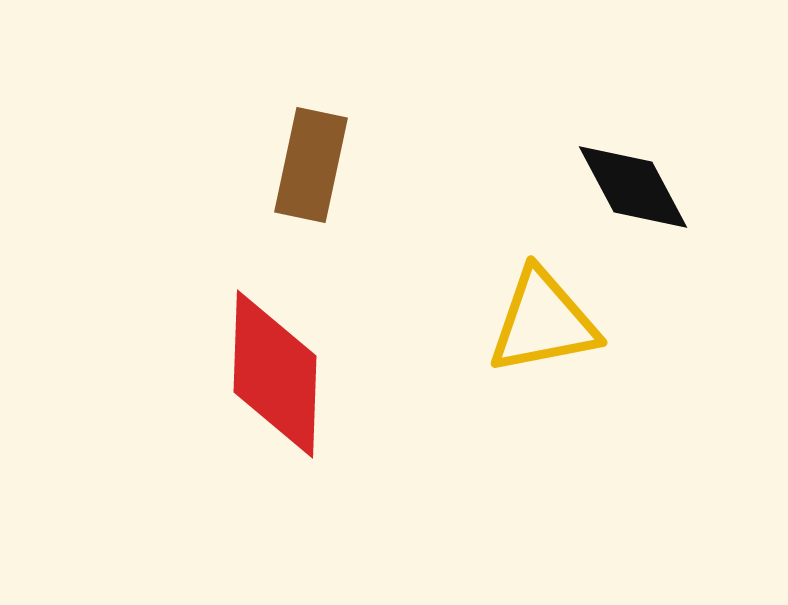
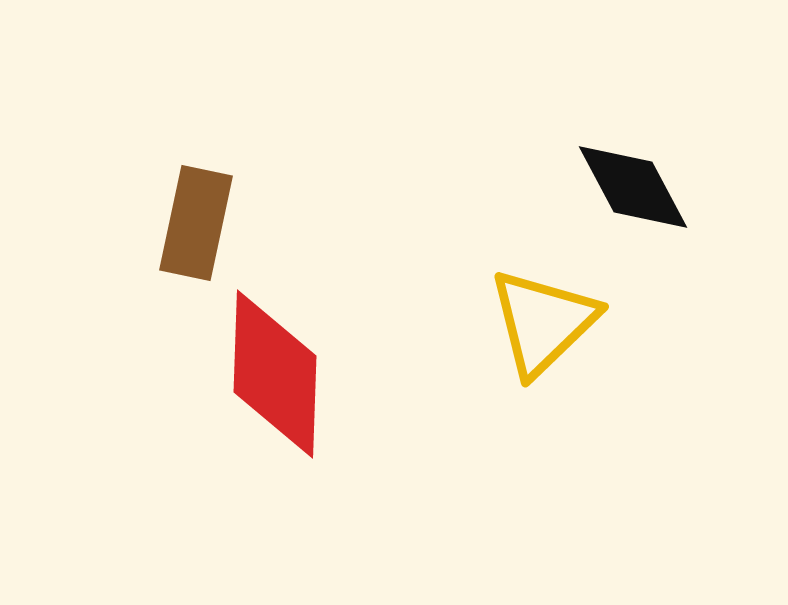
brown rectangle: moved 115 px left, 58 px down
yellow triangle: rotated 33 degrees counterclockwise
